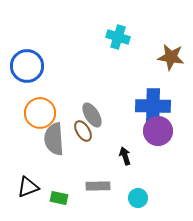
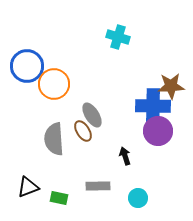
brown star: moved 29 px down; rotated 12 degrees counterclockwise
orange circle: moved 14 px right, 29 px up
